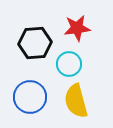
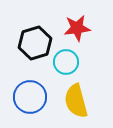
black hexagon: rotated 12 degrees counterclockwise
cyan circle: moved 3 px left, 2 px up
